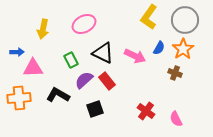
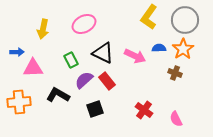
blue semicircle: rotated 120 degrees counterclockwise
orange cross: moved 4 px down
red cross: moved 2 px left, 1 px up
